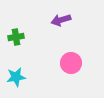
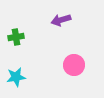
pink circle: moved 3 px right, 2 px down
